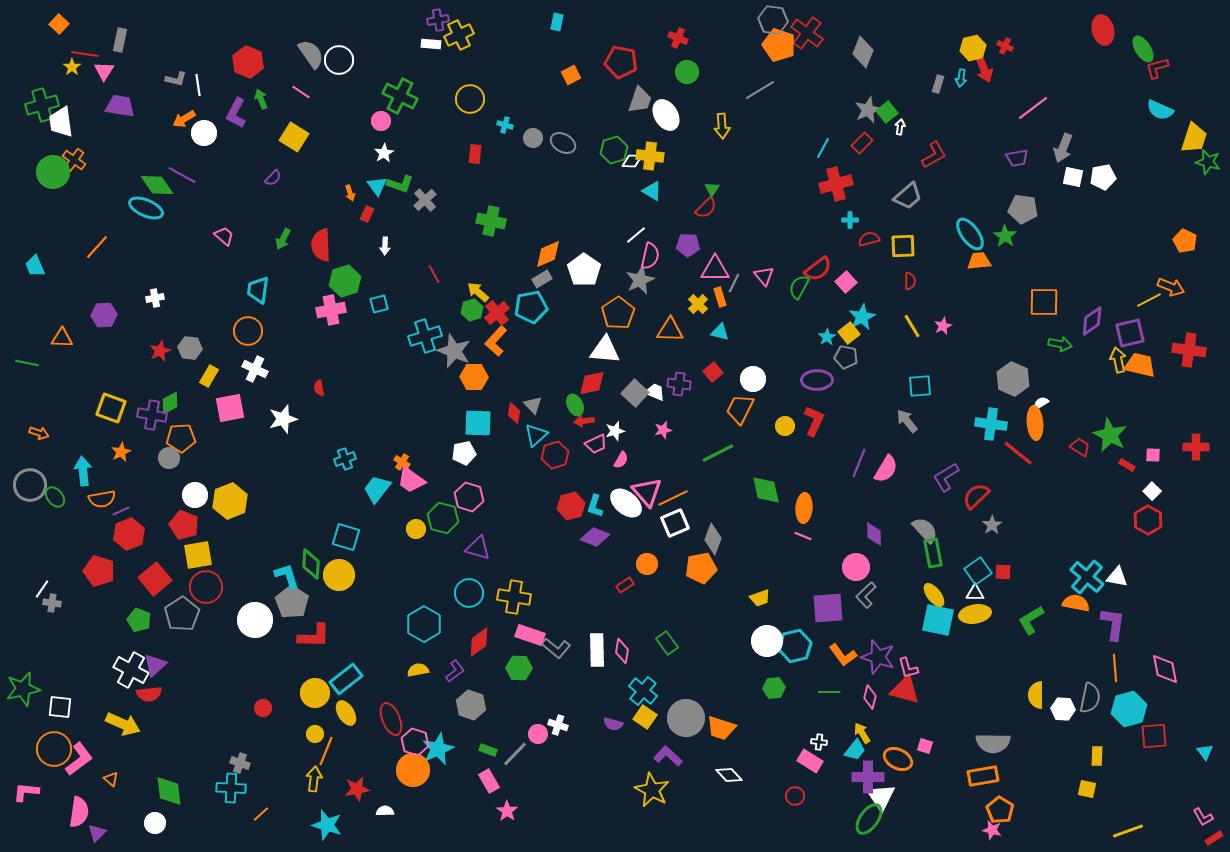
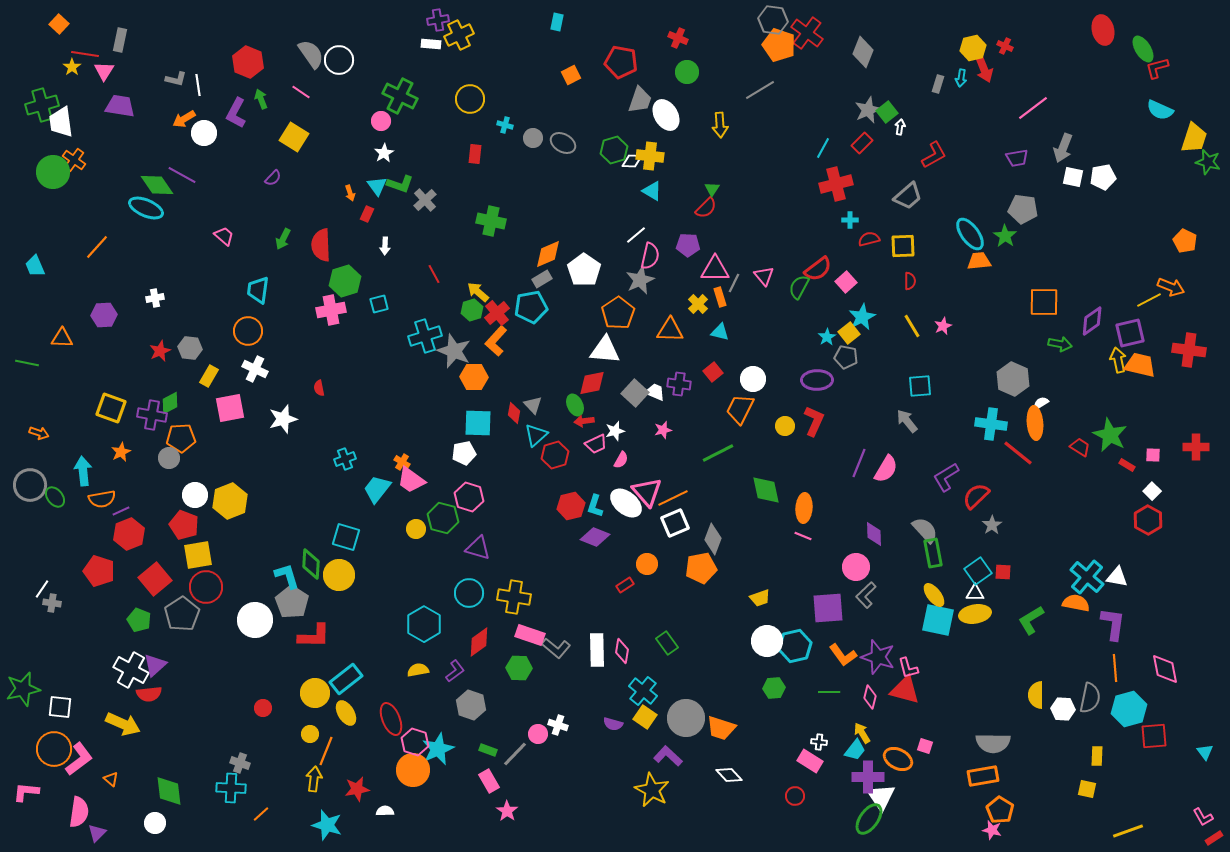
yellow arrow at (722, 126): moved 2 px left, 1 px up
yellow circle at (315, 734): moved 5 px left
